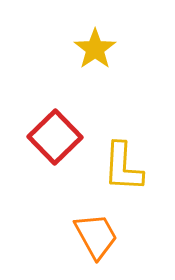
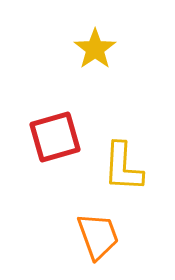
red square: rotated 28 degrees clockwise
orange trapezoid: moved 2 px right; rotated 9 degrees clockwise
